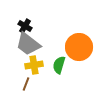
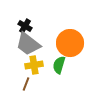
orange circle: moved 9 px left, 4 px up
